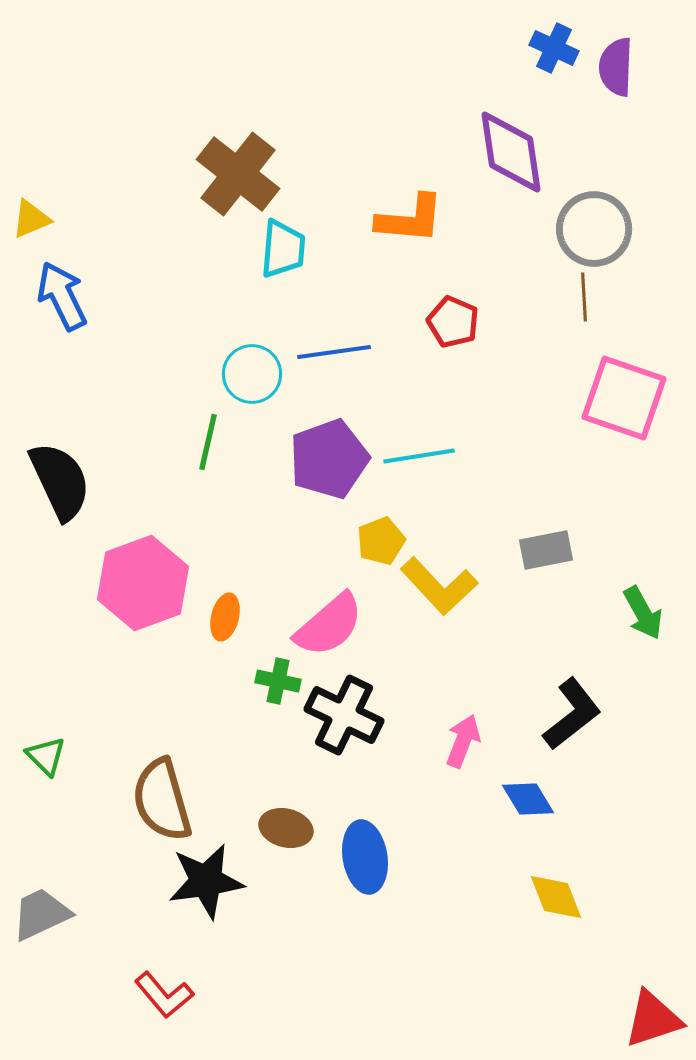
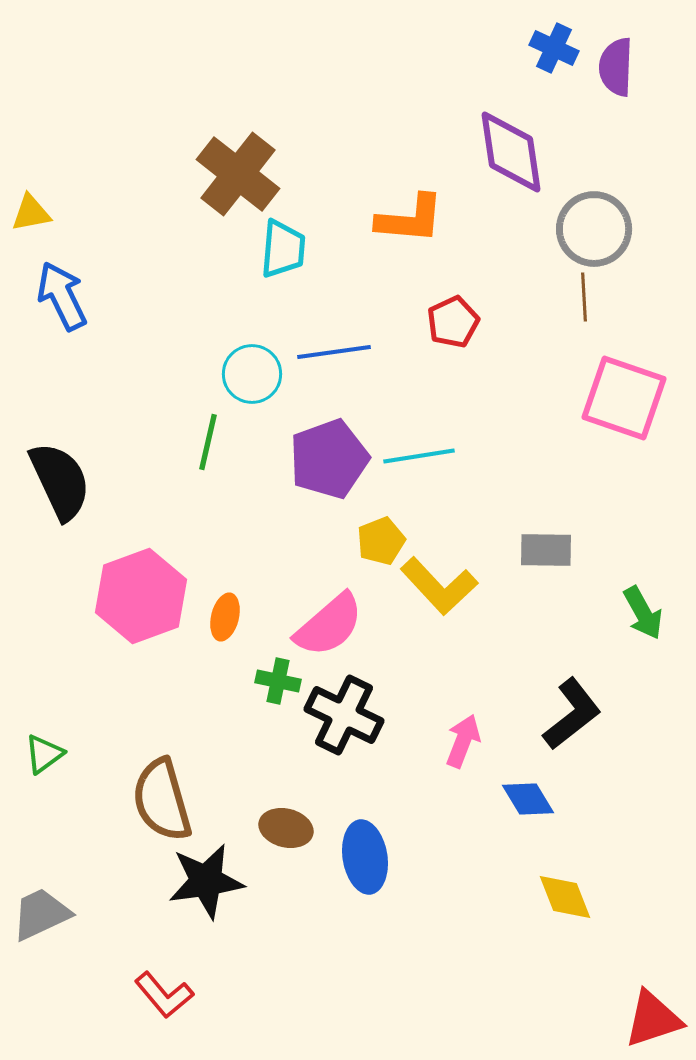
yellow triangle: moved 6 px up; rotated 12 degrees clockwise
red pentagon: rotated 24 degrees clockwise
gray rectangle: rotated 12 degrees clockwise
pink hexagon: moved 2 px left, 13 px down
green triangle: moved 2 px left, 2 px up; rotated 39 degrees clockwise
yellow diamond: moved 9 px right
